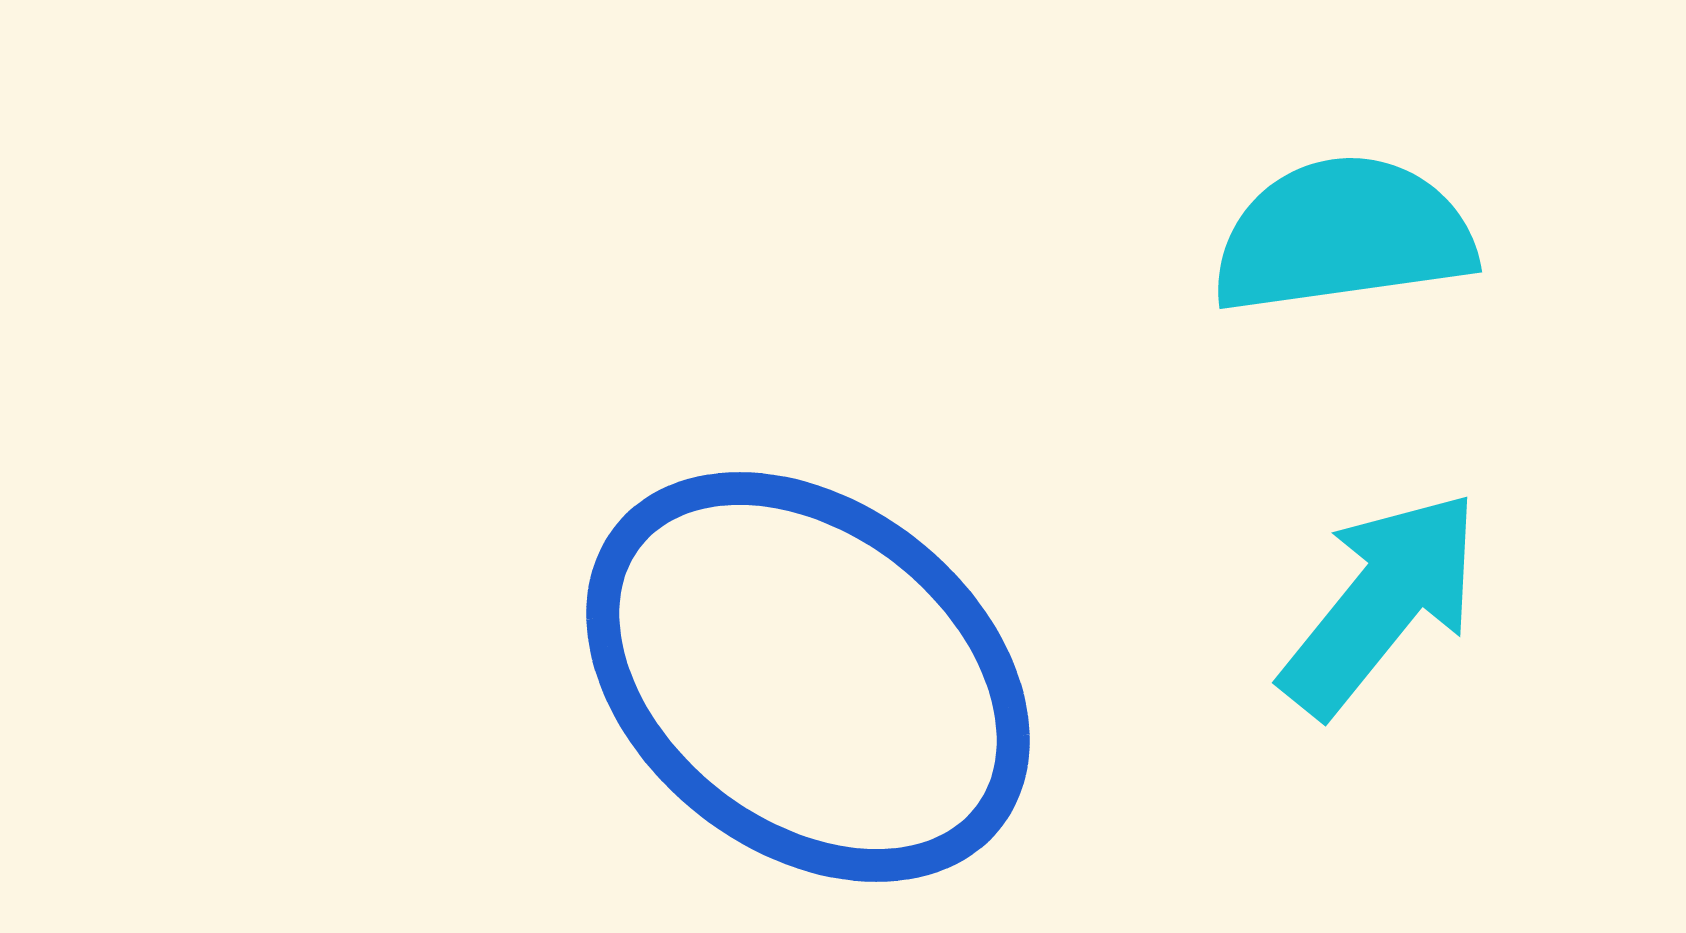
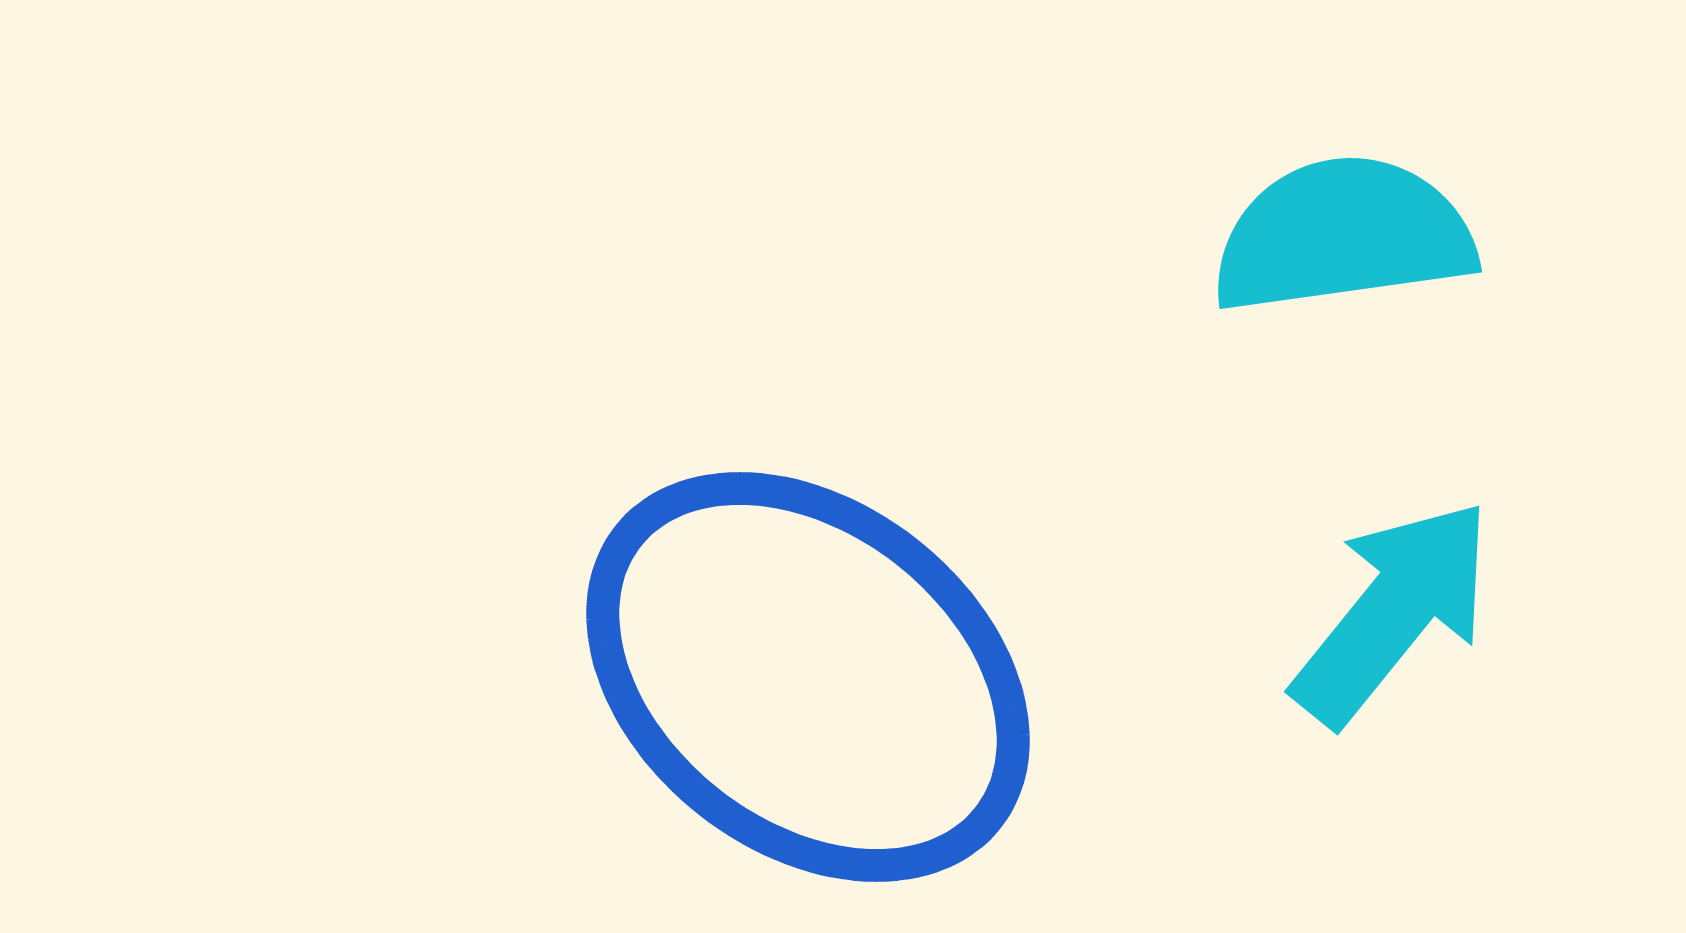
cyan arrow: moved 12 px right, 9 px down
